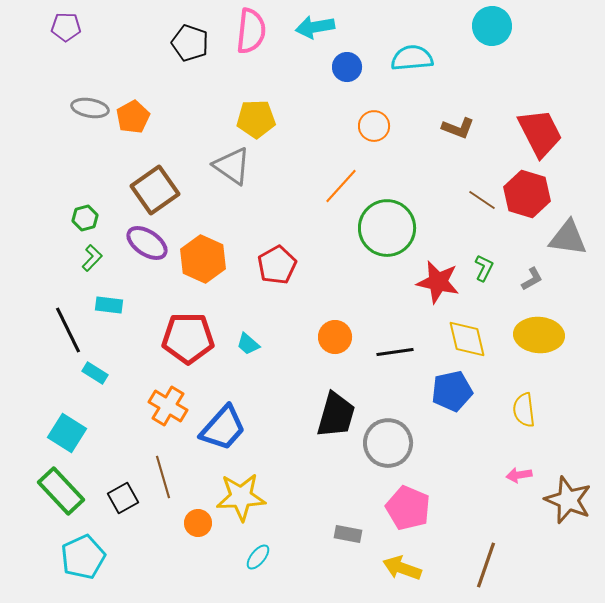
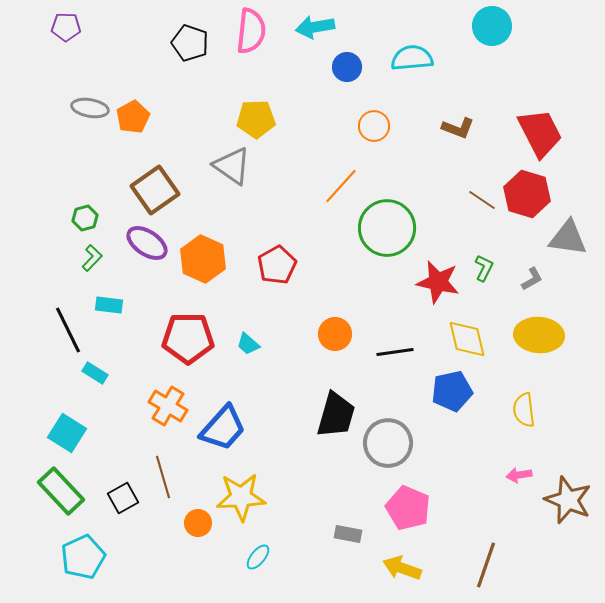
orange circle at (335, 337): moved 3 px up
